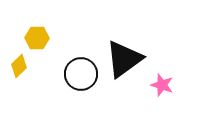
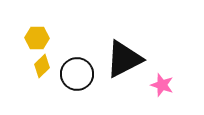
black triangle: rotated 9 degrees clockwise
yellow diamond: moved 23 px right
black circle: moved 4 px left
